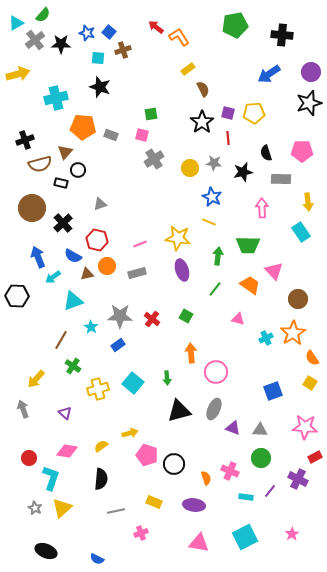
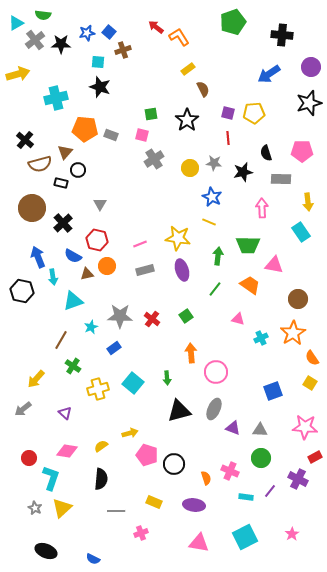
green semicircle at (43, 15): rotated 56 degrees clockwise
green pentagon at (235, 25): moved 2 px left, 3 px up; rotated 10 degrees counterclockwise
blue star at (87, 33): rotated 28 degrees counterclockwise
cyan square at (98, 58): moved 4 px down
purple circle at (311, 72): moved 5 px up
black star at (202, 122): moved 15 px left, 2 px up
orange pentagon at (83, 127): moved 2 px right, 2 px down
black cross at (25, 140): rotated 30 degrees counterclockwise
gray triangle at (100, 204): rotated 40 degrees counterclockwise
pink triangle at (274, 271): moved 6 px up; rotated 36 degrees counterclockwise
gray rectangle at (137, 273): moved 8 px right, 3 px up
cyan arrow at (53, 277): rotated 63 degrees counterclockwise
black hexagon at (17, 296): moved 5 px right, 5 px up; rotated 10 degrees clockwise
green square at (186, 316): rotated 24 degrees clockwise
cyan star at (91, 327): rotated 16 degrees clockwise
cyan cross at (266, 338): moved 5 px left
blue rectangle at (118, 345): moved 4 px left, 3 px down
gray arrow at (23, 409): rotated 108 degrees counterclockwise
gray line at (116, 511): rotated 12 degrees clockwise
blue semicircle at (97, 559): moved 4 px left
